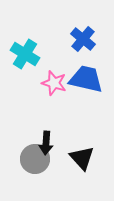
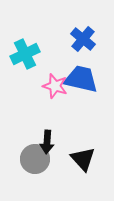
cyan cross: rotated 32 degrees clockwise
blue trapezoid: moved 5 px left
pink star: moved 1 px right, 3 px down
black arrow: moved 1 px right, 1 px up
black triangle: moved 1 px right, 1 px down
